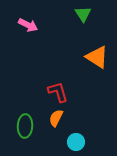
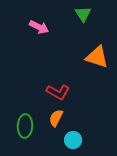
pink arrow: moved 11 px right, 2 px down
orange triangle: rotated 15 degrees counterclockwise
red L-shape: rotated 135 degrees clockwise
cyan circle: moved 3 px left, 2 px up
